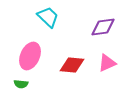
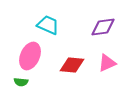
cyan trapezoid: moved 8 px down; rotated 20 degrees counterclockwise
green semicircle: moved 2 px up
